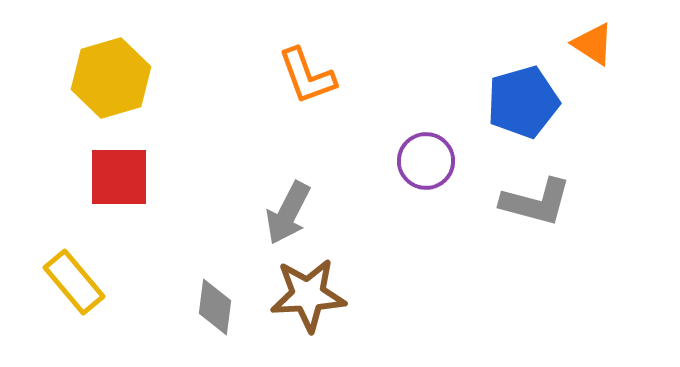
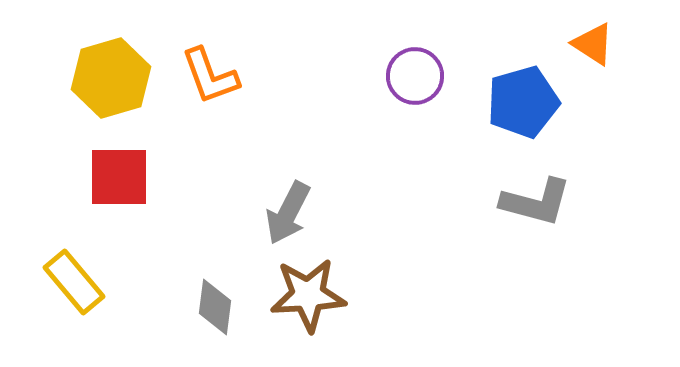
orange L-shape: moved 97 px left
purple circle: moved 11 px left, 85 px up
